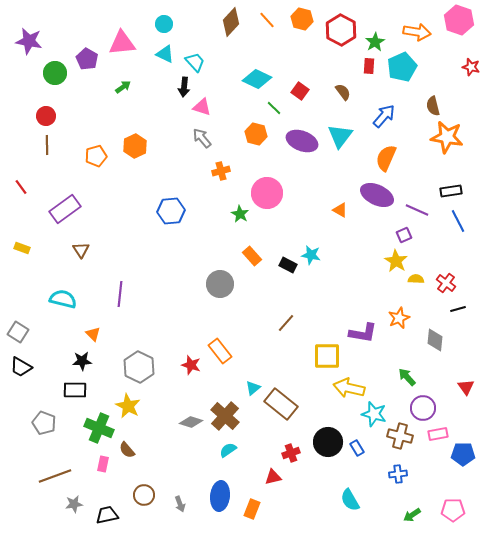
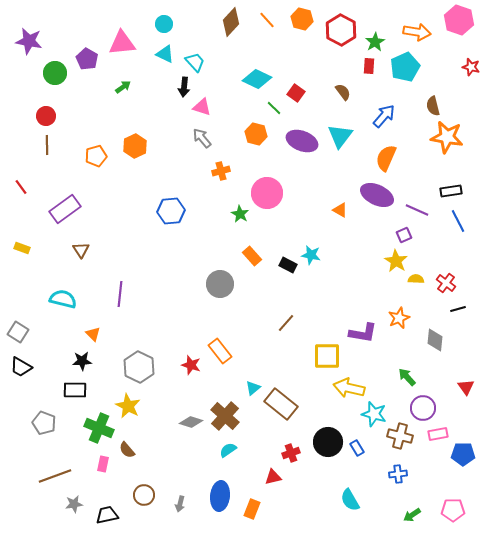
cyan pentagon at (402, 67): moved 3 px right
red square at (300, 91): moved 4 px left, 2 px down
gray arrow at (180, 504): rotated 35 degrees clockwise
